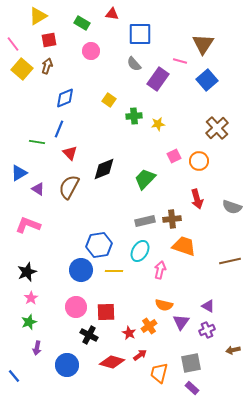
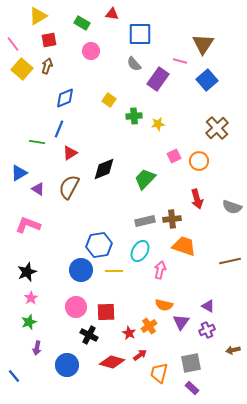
red triangle at (70, 153): rotated 42 degrees clockwise
